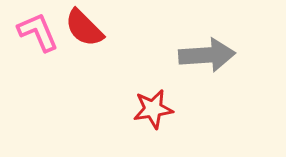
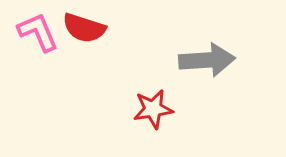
red semicircle: rotated 27 degrees counterclockwise
gray arrow: moved 5 px down
